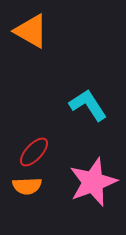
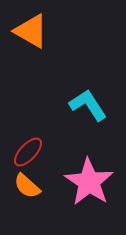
red ellipse: moved 6 px left
pink star: moved 4 px left; rotated 18 degrees counterclockwise
orange semicircle: rotated 44 degrees clockwise
